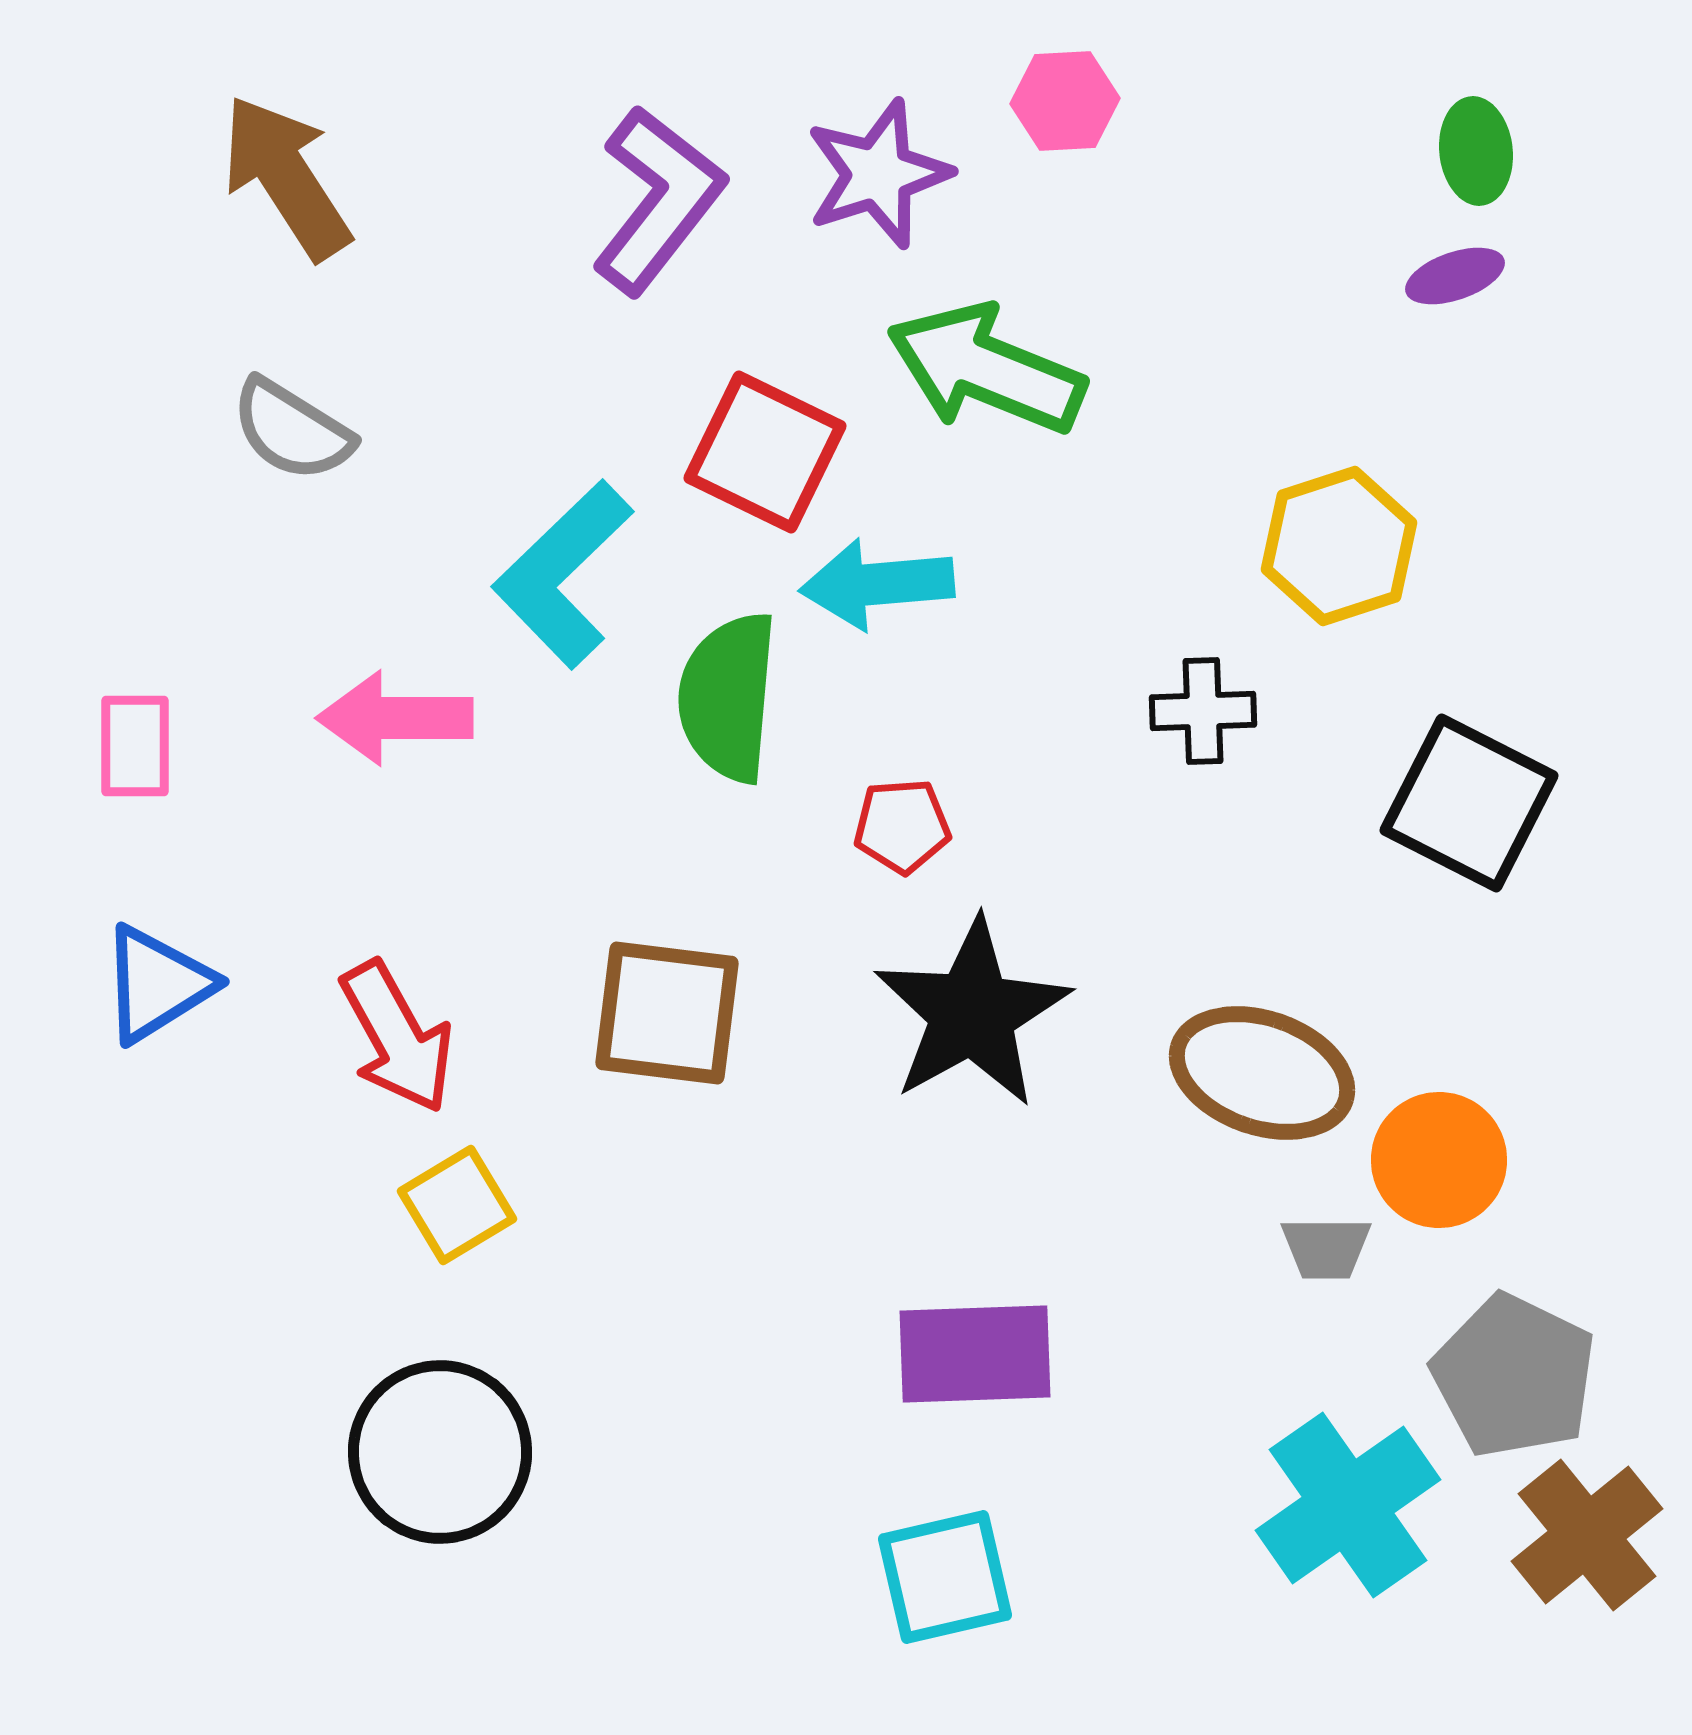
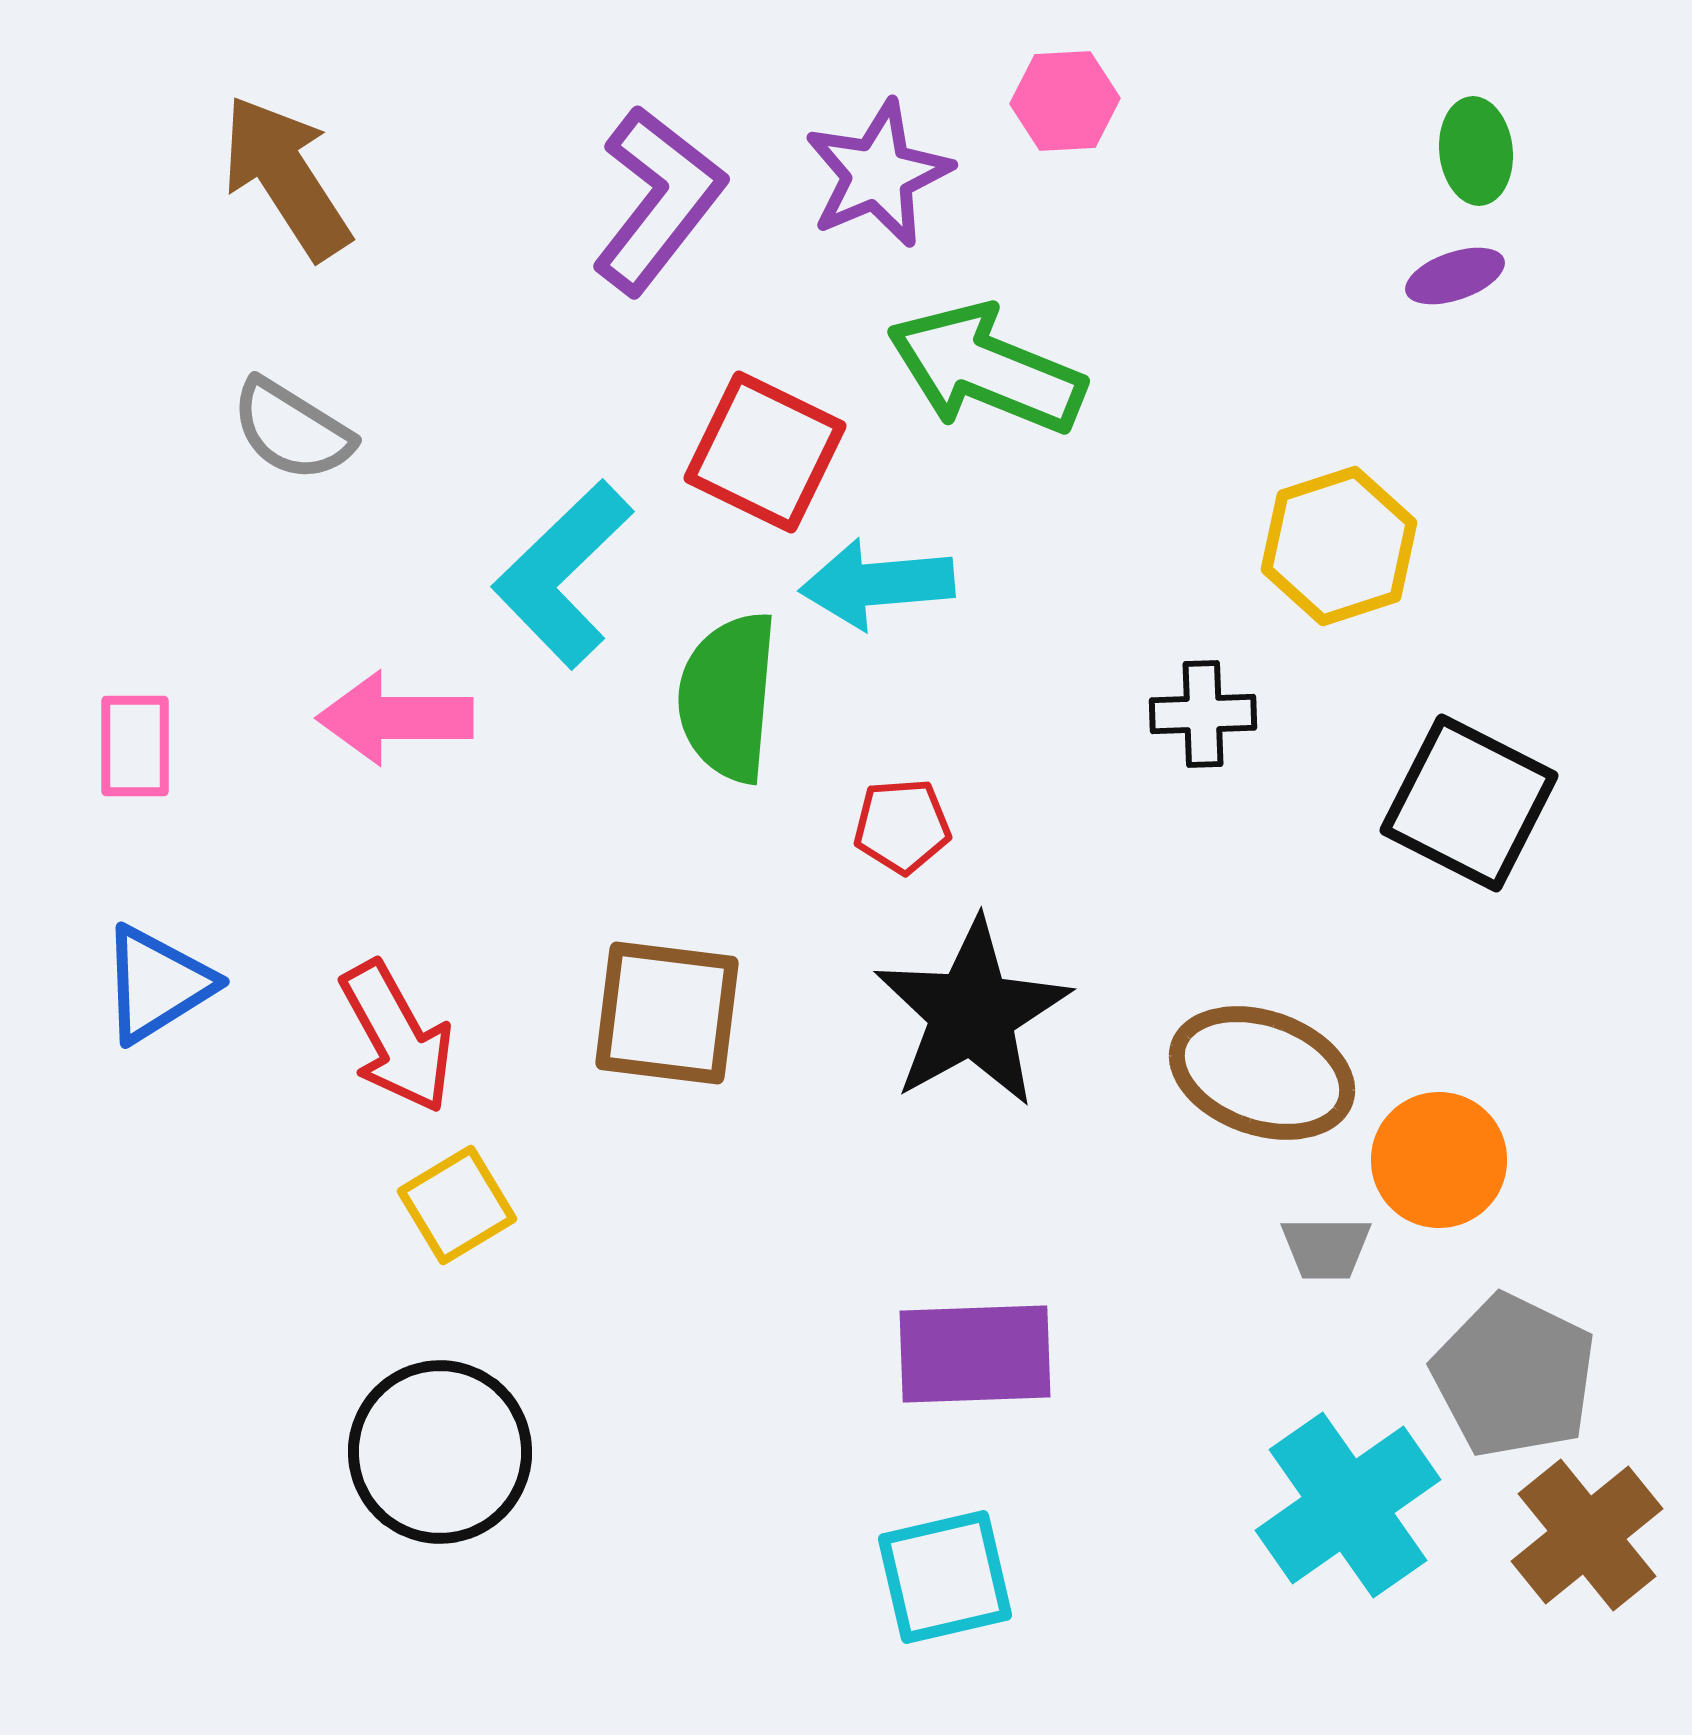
purple star: rotated 5 degrees counterclockwise
black cross: moved 3 px down
